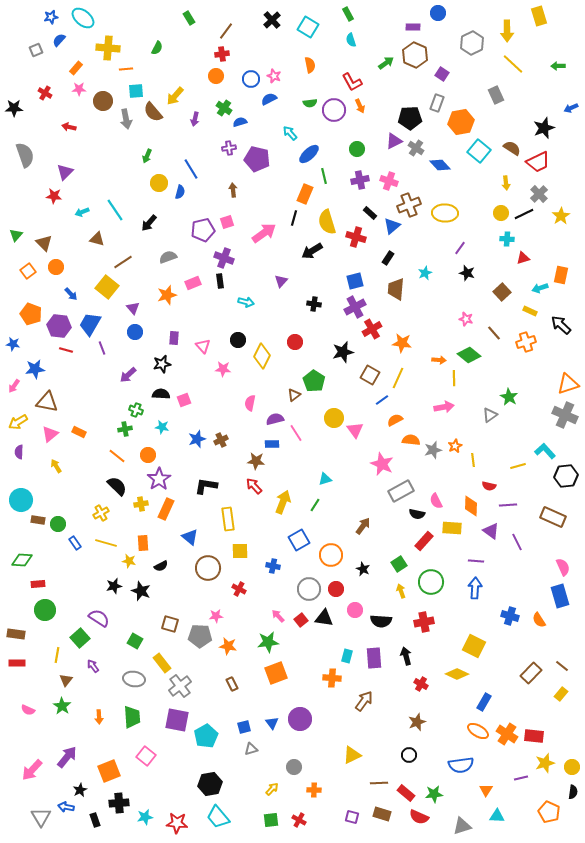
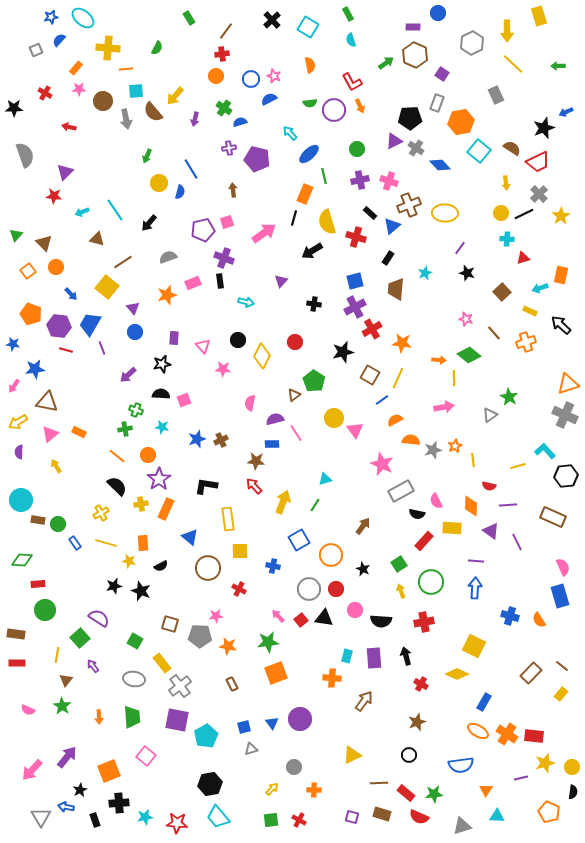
blue arrow at (571, 108): moved 5 px left, 4 px down
